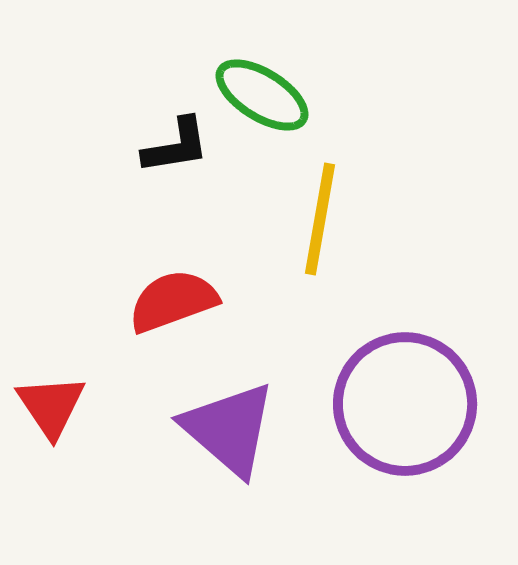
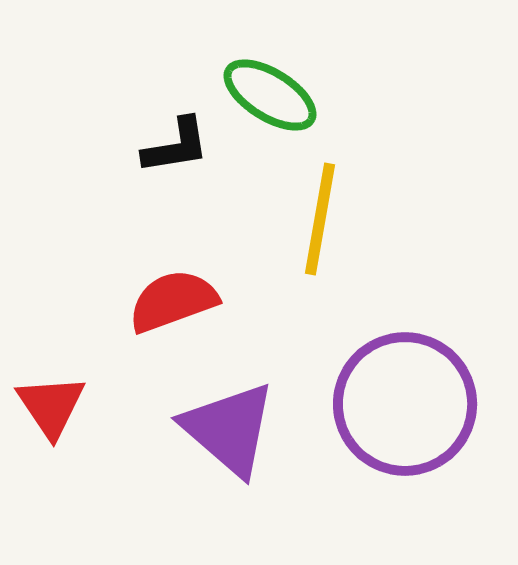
green ellipse: moved 8 px right
